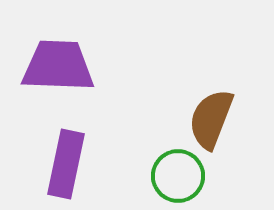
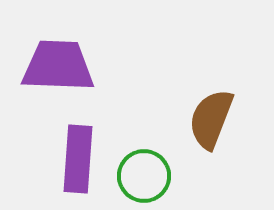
purple rectangle: moved 12 px right, 5 px up; rotated 8 degrees counterclockwise
green circle: moved 34 px left
